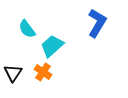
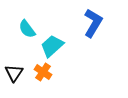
blue L-shape: moved 4 px left
black triangle: moved 1 px right
